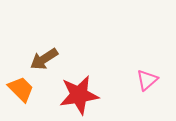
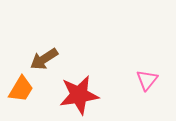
pink triangle: rotated 10 degrees counterclockwise
orange trapezoid: rotated 76 degrees clockwise
